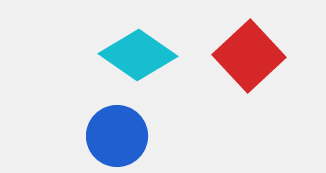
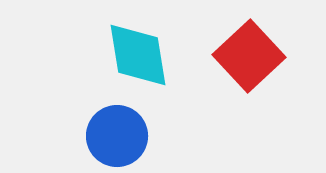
cyan diamond: rotated 46 degrees clockwise
